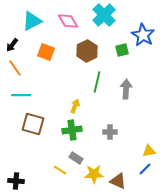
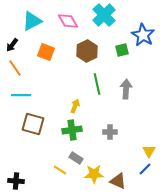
green line: moved 2 px down; rotated 25 degrees counterclockwise
yellow triangle: rotated 48 degrees counterclockwise
